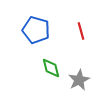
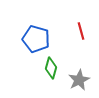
blue pentagon: moved 9 px down
green diamond: rotated 30 degrees clockwise
